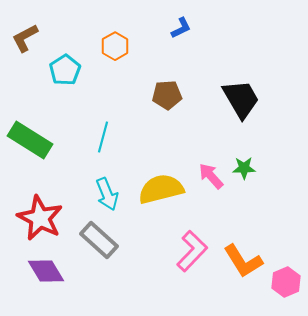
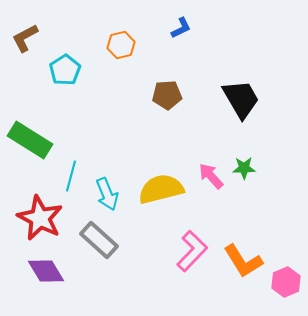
orange hexagon: moved 6 px right, 1 px up; rotated 16 degrees clockwise
cyan line: moved 32 px left, 39 px down
